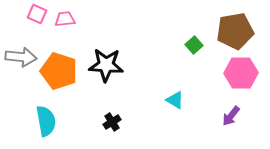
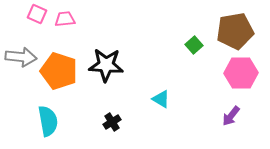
cyan triangle: moved 14 px left, 1 px up
cyan semicircle: moved 2 px right
